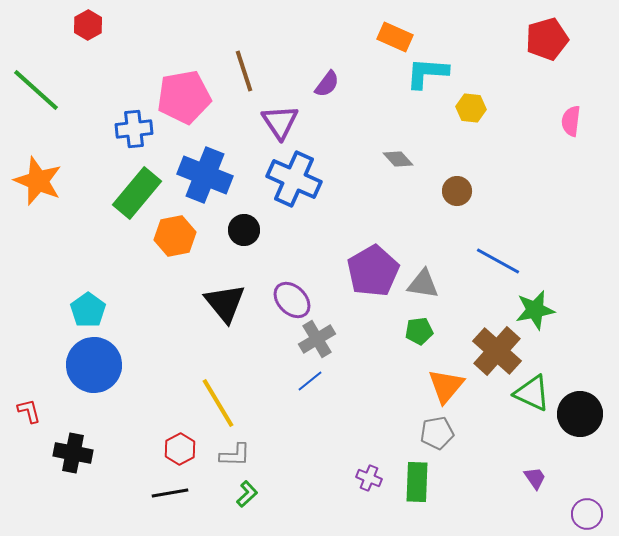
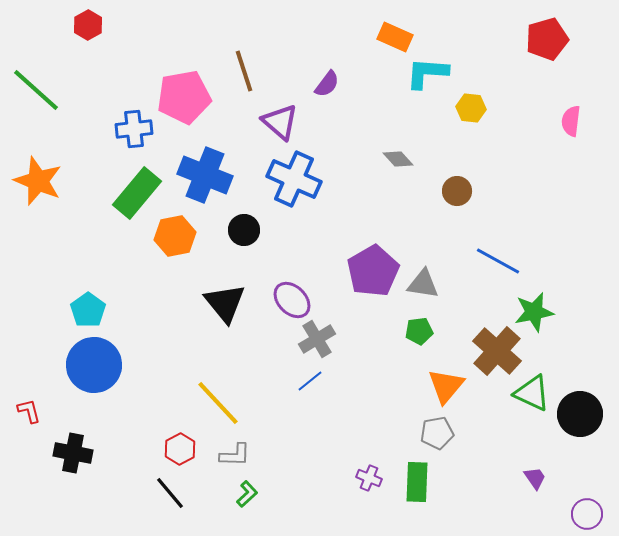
purple triangle at (280, 122): rotated 15 degrees counterclockwise
green star at (535, 310): moved 1 px left, 2 px down
yellow line at (218, 403): rotated 12 degrees counterclockwise
black line at (170, 493): rotated 60 degrees clockwise
